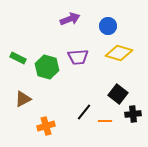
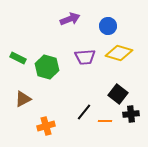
purple trapezoid: moved 7 px right
black cross: moved 2 px left
